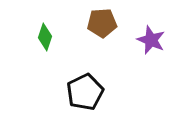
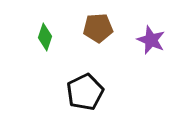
brown pentagon: moved 4 px left, 5 px down
